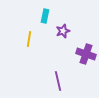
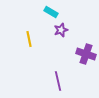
cyan rectangle: moved 6 px right, 4 px up; rotated 72 degrees counterclockwise
purple star: moved 2 px left, 1 px up
yellow line: rotated 21 degrees counterclockwise
